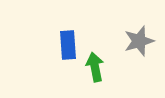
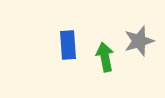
green arrow: moved 10 px right, 10 px up
